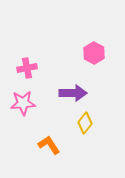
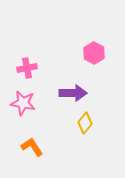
pink star: rotated 15 degrees clockwise
orange L-shape: moved 17 px left, 2 px down
